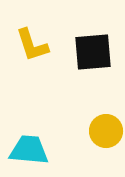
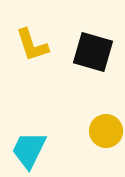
black square: rotated 21 degrees clockwise
cyan trapezoid: rotated 69 degrees counterclockwise
